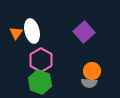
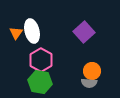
green hexagon: rotated 10 degrees counterclockwise
